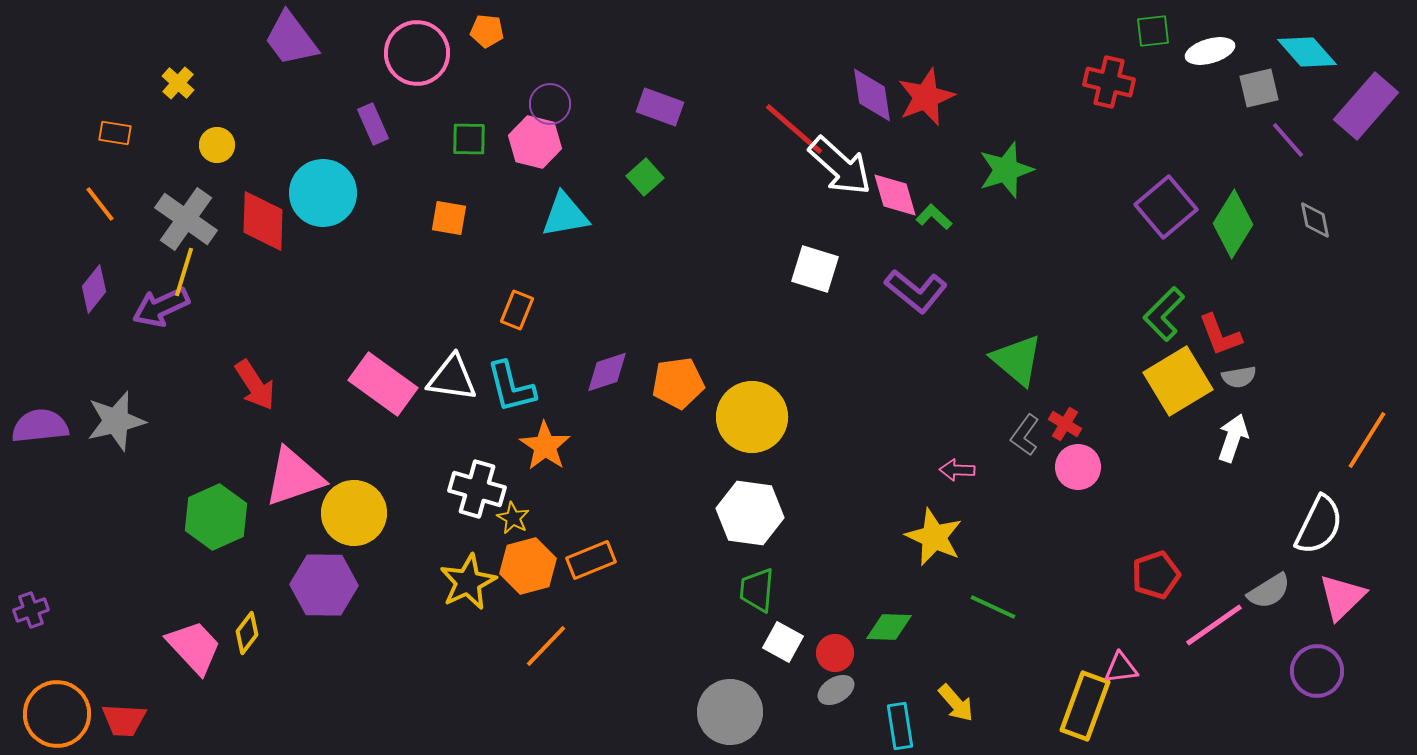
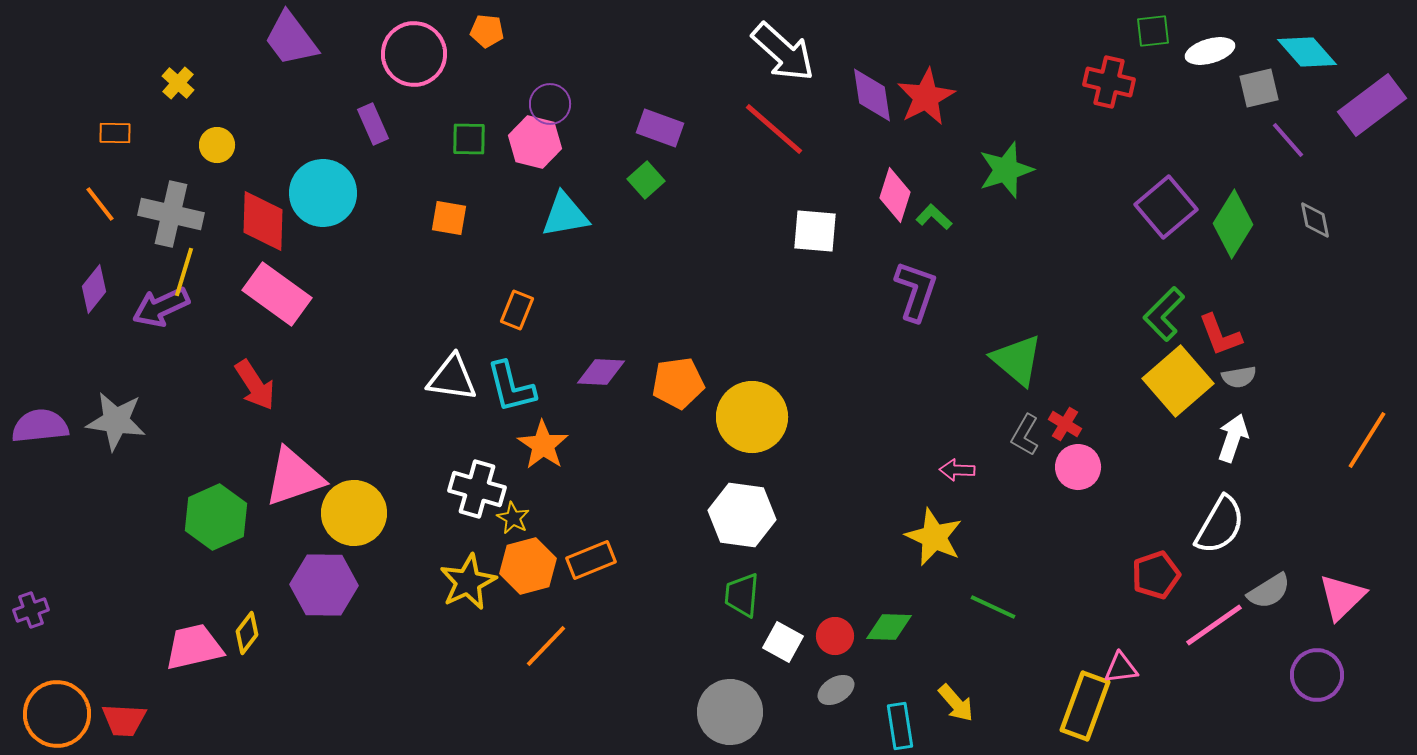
pink circle at (417, 53): moved 3 px left, 1 px down
red star at (926, 97): rotated 6 degrees counterclockwise
purple rectangle at (1366, 106): moved 6 px right, 1 px up; rotated 12 degrees clockwise
purple rectangle at (660, 107): moved 21 px down
red line at (794, 129): moved 20 px left
orange rectangle at (115, 133): rotated 8 degrees counterclockwise
white arrow at (840, 166): moved 57 px left, 114 px up
green square at (645, 177): moved 1 px right, 3 px down
pink diamond at (895, 195): rotated 34 degrees clockwise
gray cross at (186, 219): moved 15 px left, 5 px up; rotated 22 degrees counterclockwise
white square at (815, 269): moved 38 px up; rotated 12 degrees counterclockwise
purple L-shape at (916, 291): rotated 110 degrees counterclockwise
purple diamond at (607, 372): moved 6 px left; rotated 21 degrees clockwise
yellow square at (1178, 381): rotated 10 degrees counterclockwise
pink rectangle at (383, 384): moved 106 px left, 90 px up
gray star at (116, 421): rotated 22 degrees clockwise
gray L-shape at (1025, 435): rotated 6 degrees counterclockwise
orange star at (545, 446): moved 2 px left, 1 px up
white hexagon at (750, 513): moved 8 px left, 2 px down
white semicircle at (1319, 525): moved 99 px left; rotated 4 degrees clockwise
green trapezoid at (757, 590): moved 15 px left, 5 px down
pink trapezoid at (194, 647): rotated 60 degrees counterclockwise
red circle at (835, 653): moved 17 px up
purple circle at (1317, 671): moved 4 px down
